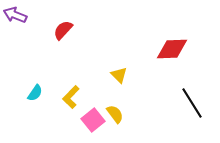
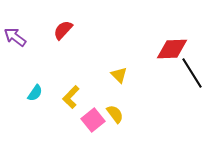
purple arrow: moved 22 px down; rotated 15 degrees clockwise
black line: moved 30 px up
